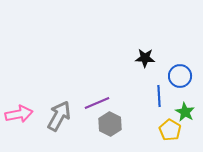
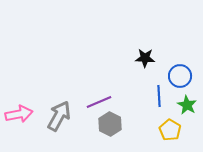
purple line: moved 2 px right, 1 px up
green star: moved 2 px right, 7 px up
